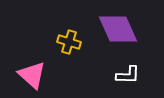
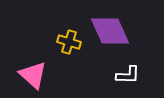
purple diamond: moved 8 px left, 2 px down
pink triangle: moved 1 px right
